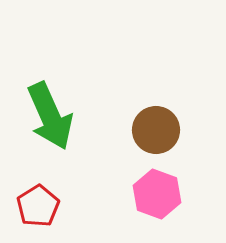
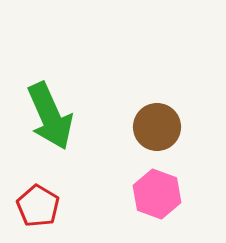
brown circle: moved 1 px right, 3 px up
red pentagon: rotated 9 degrees counterclockwise
